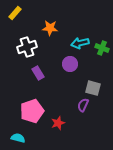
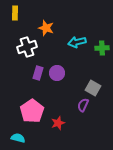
yellow rectangle: rotated 40 degrees counterclockwise
orange star: moved 4 px left; rotated 14 degrees clockwise
cyan arrow: moved 3 px left, 1 px up
green cross: rotated 24 degrees counterclockwise
purple circle: moved 13 px left, 9 px down
purple rectangle: rotated 48 degrees clockwise
gray square: rotated 14 degrees clockwise
pink pentagon: rotated 15 degrees counterclockwise
